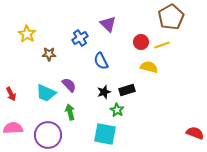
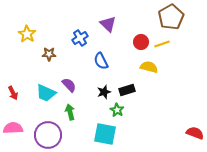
yellow line: moved 1 px up
red arrow: moved 2 px right, 1 px up
